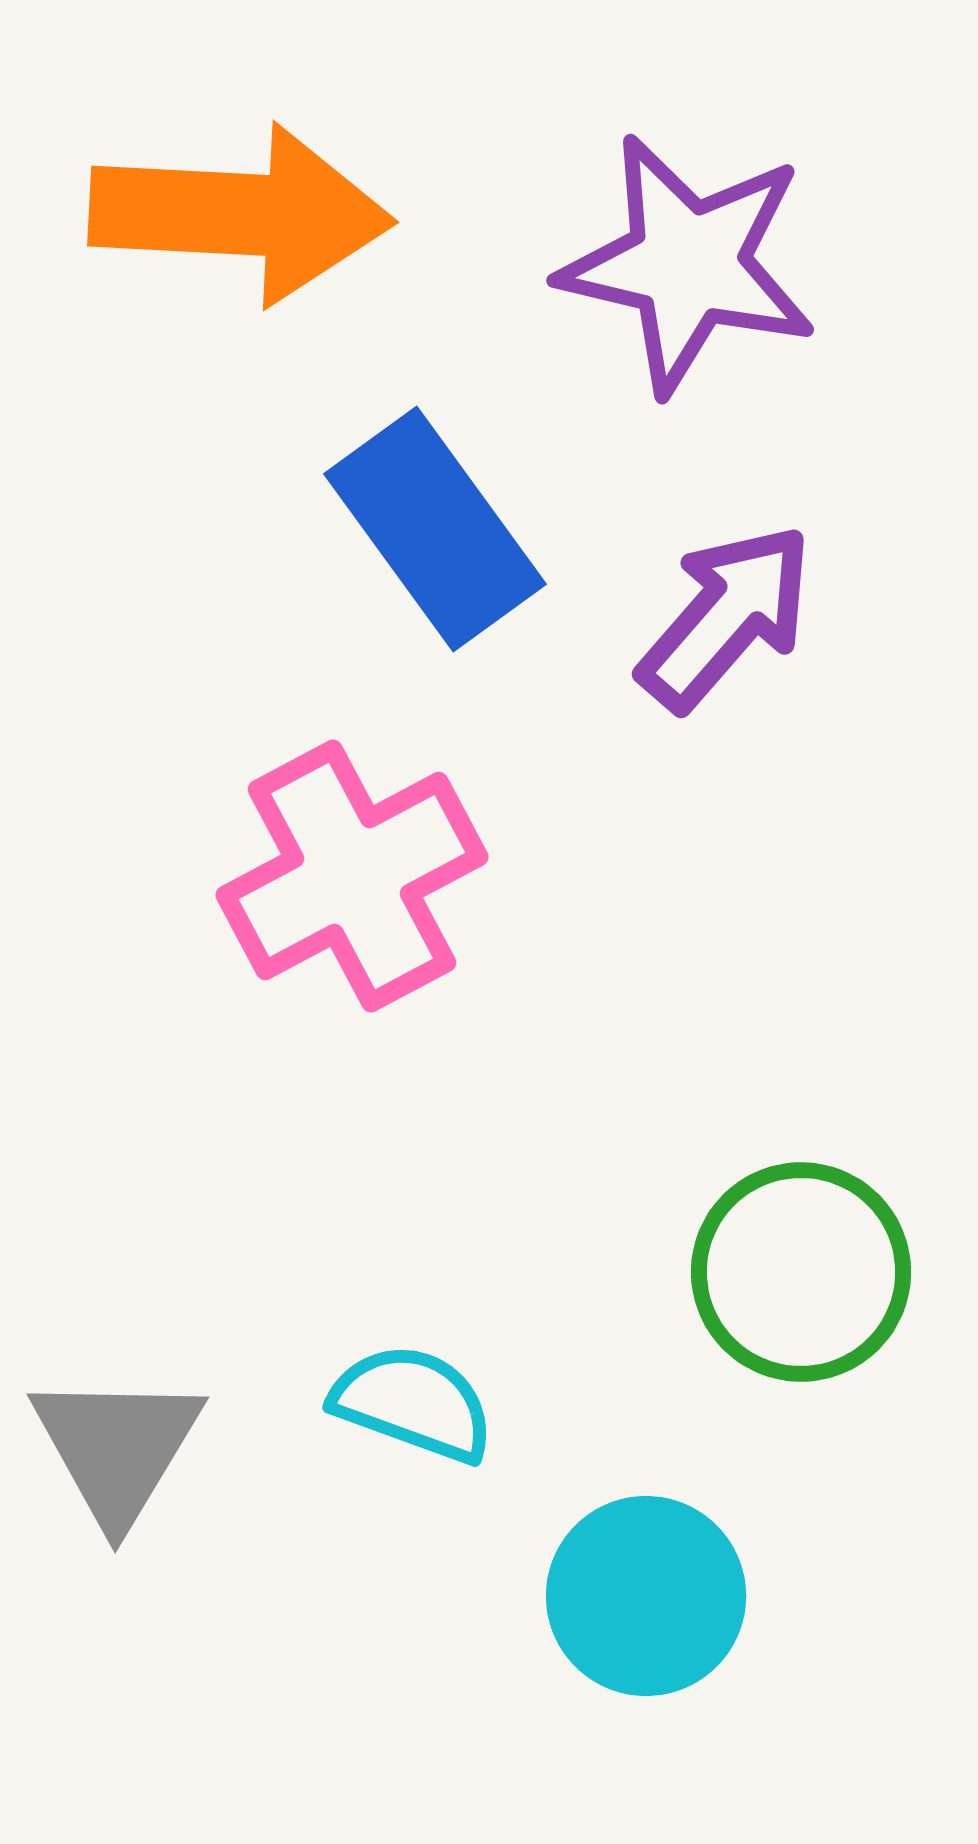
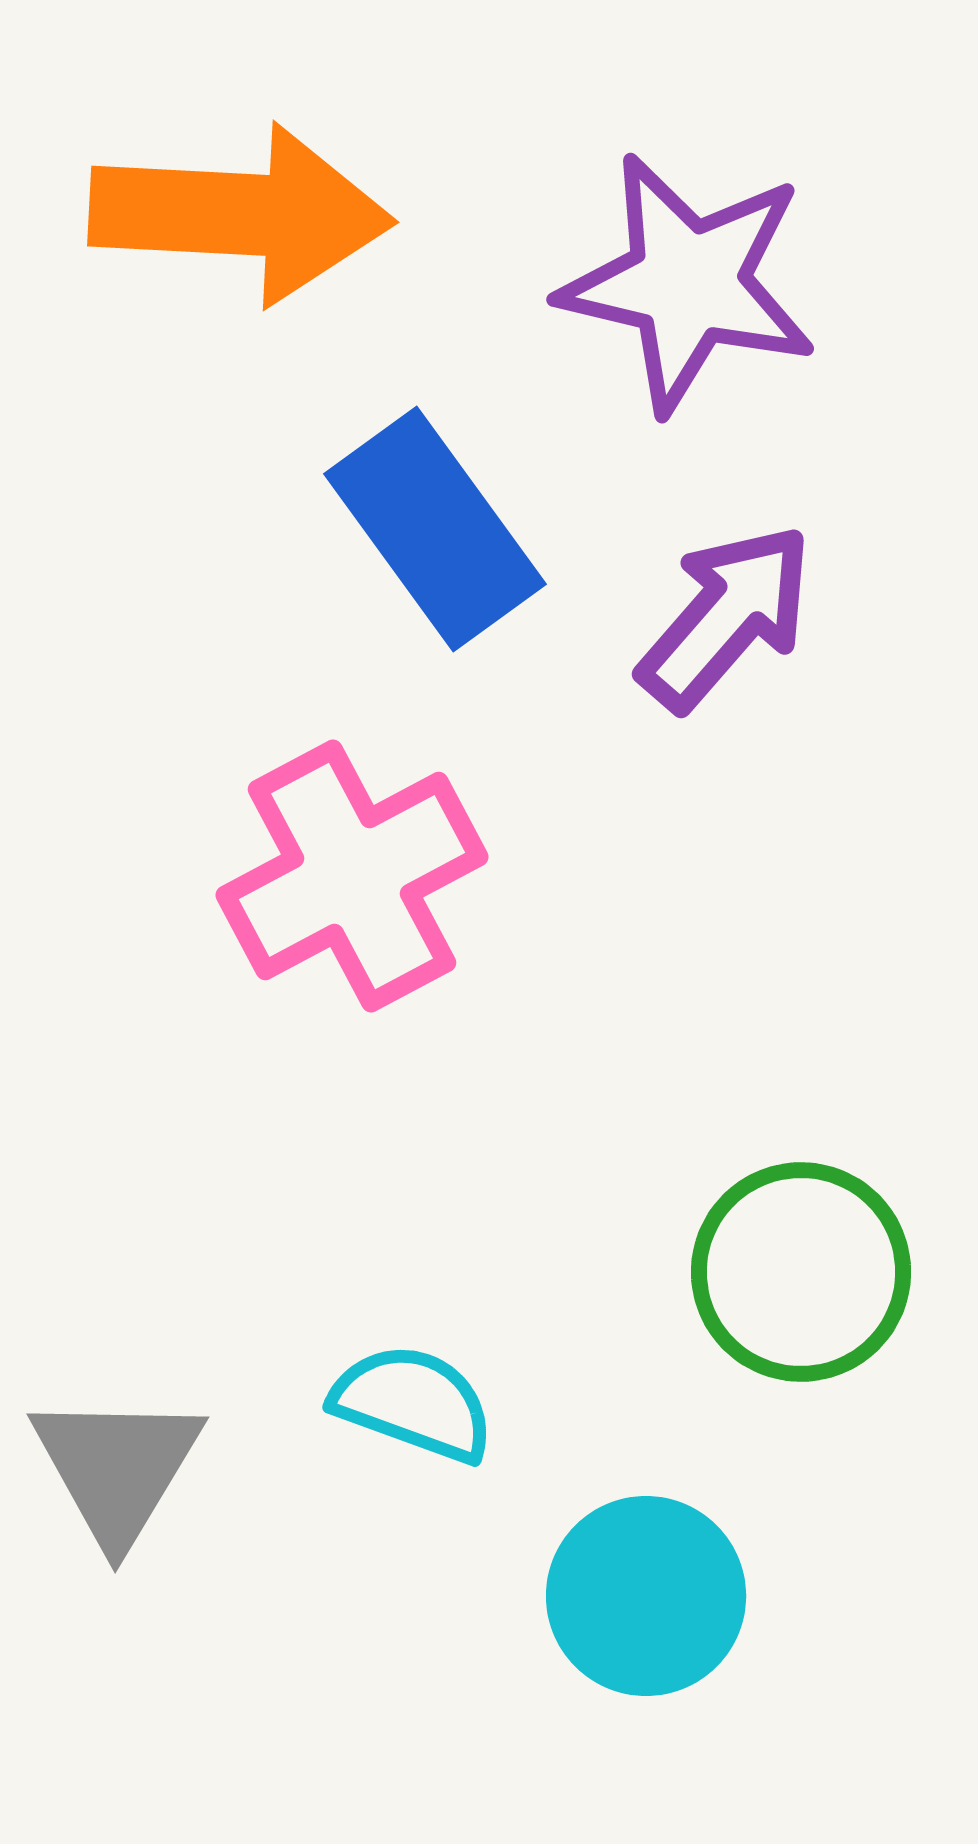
purple star: moved 19 px down
gray triangle: moved 20 px down
